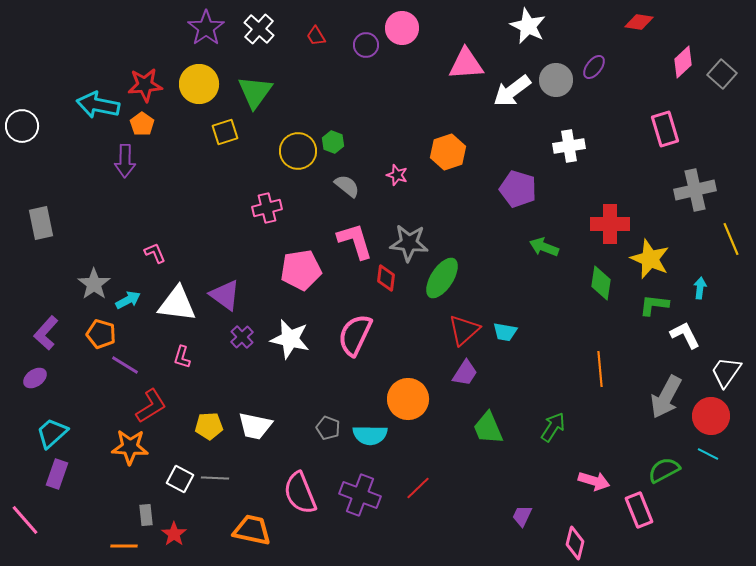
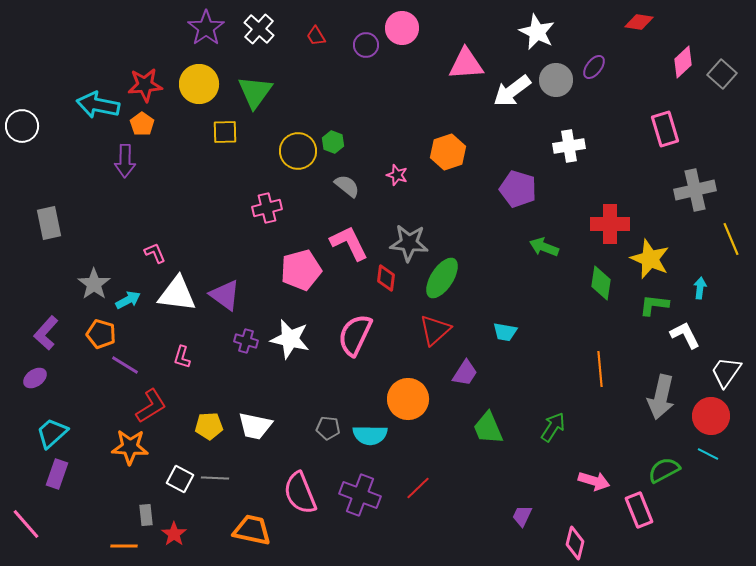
white star at (528, 26): moved 9 px right, 6 px down
yellow square at (225, 132): rotated 16 degrees clockwise
gray rectangle at (41, 223): moved 8 px right
pink L-shape at (355, 241): moved 6 px left, 2 px down; rotated 9 degrees counterclockwise
pink pentagon at (301, 270): rotated 6 degrees counterclockwise
white triangle at (177, 304): moved 10 px up
red triangle at (464, 330): moved 29 px left
purple cross at (242, 337): moved 4 px right, 4 px down; rotated 30 degrees counterclockwise
gray arrow at (666, 397): moved 5 px left; rotated 15 degrees counterclockwise
gray pentagon at (328, 428): rotated 15 degrees counterclockwise
pink line at (25, 520): moved 1 px right, 4 px down
